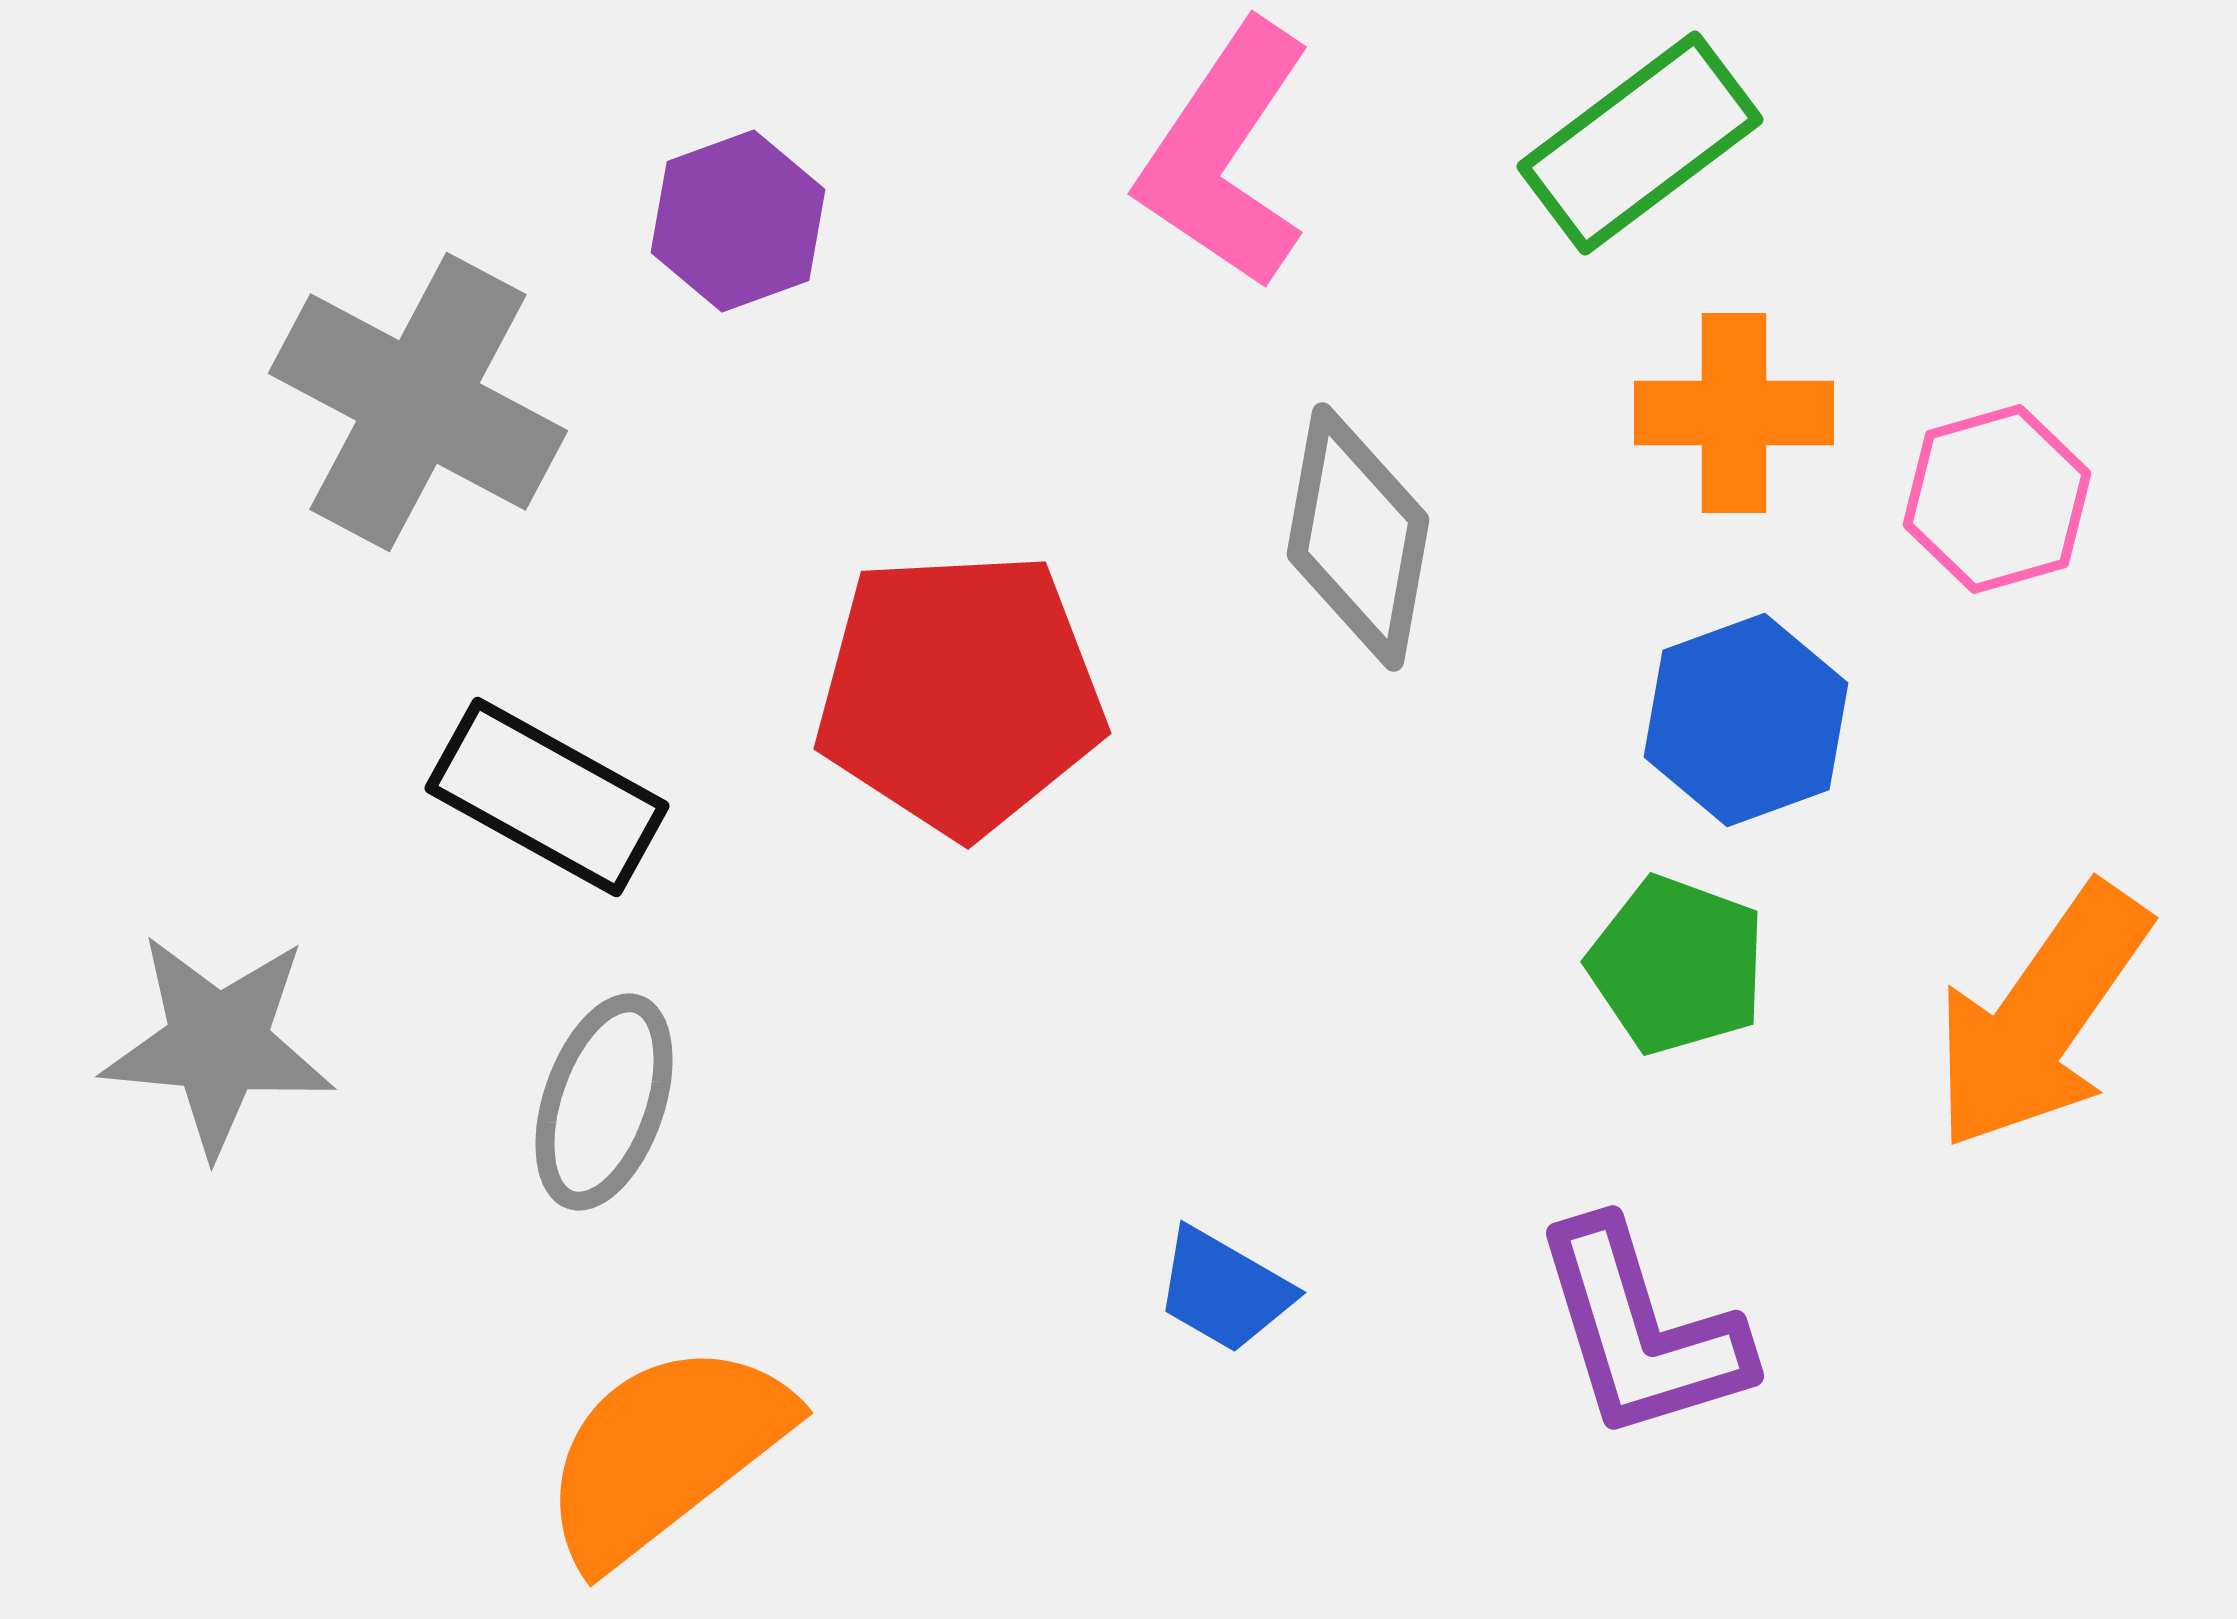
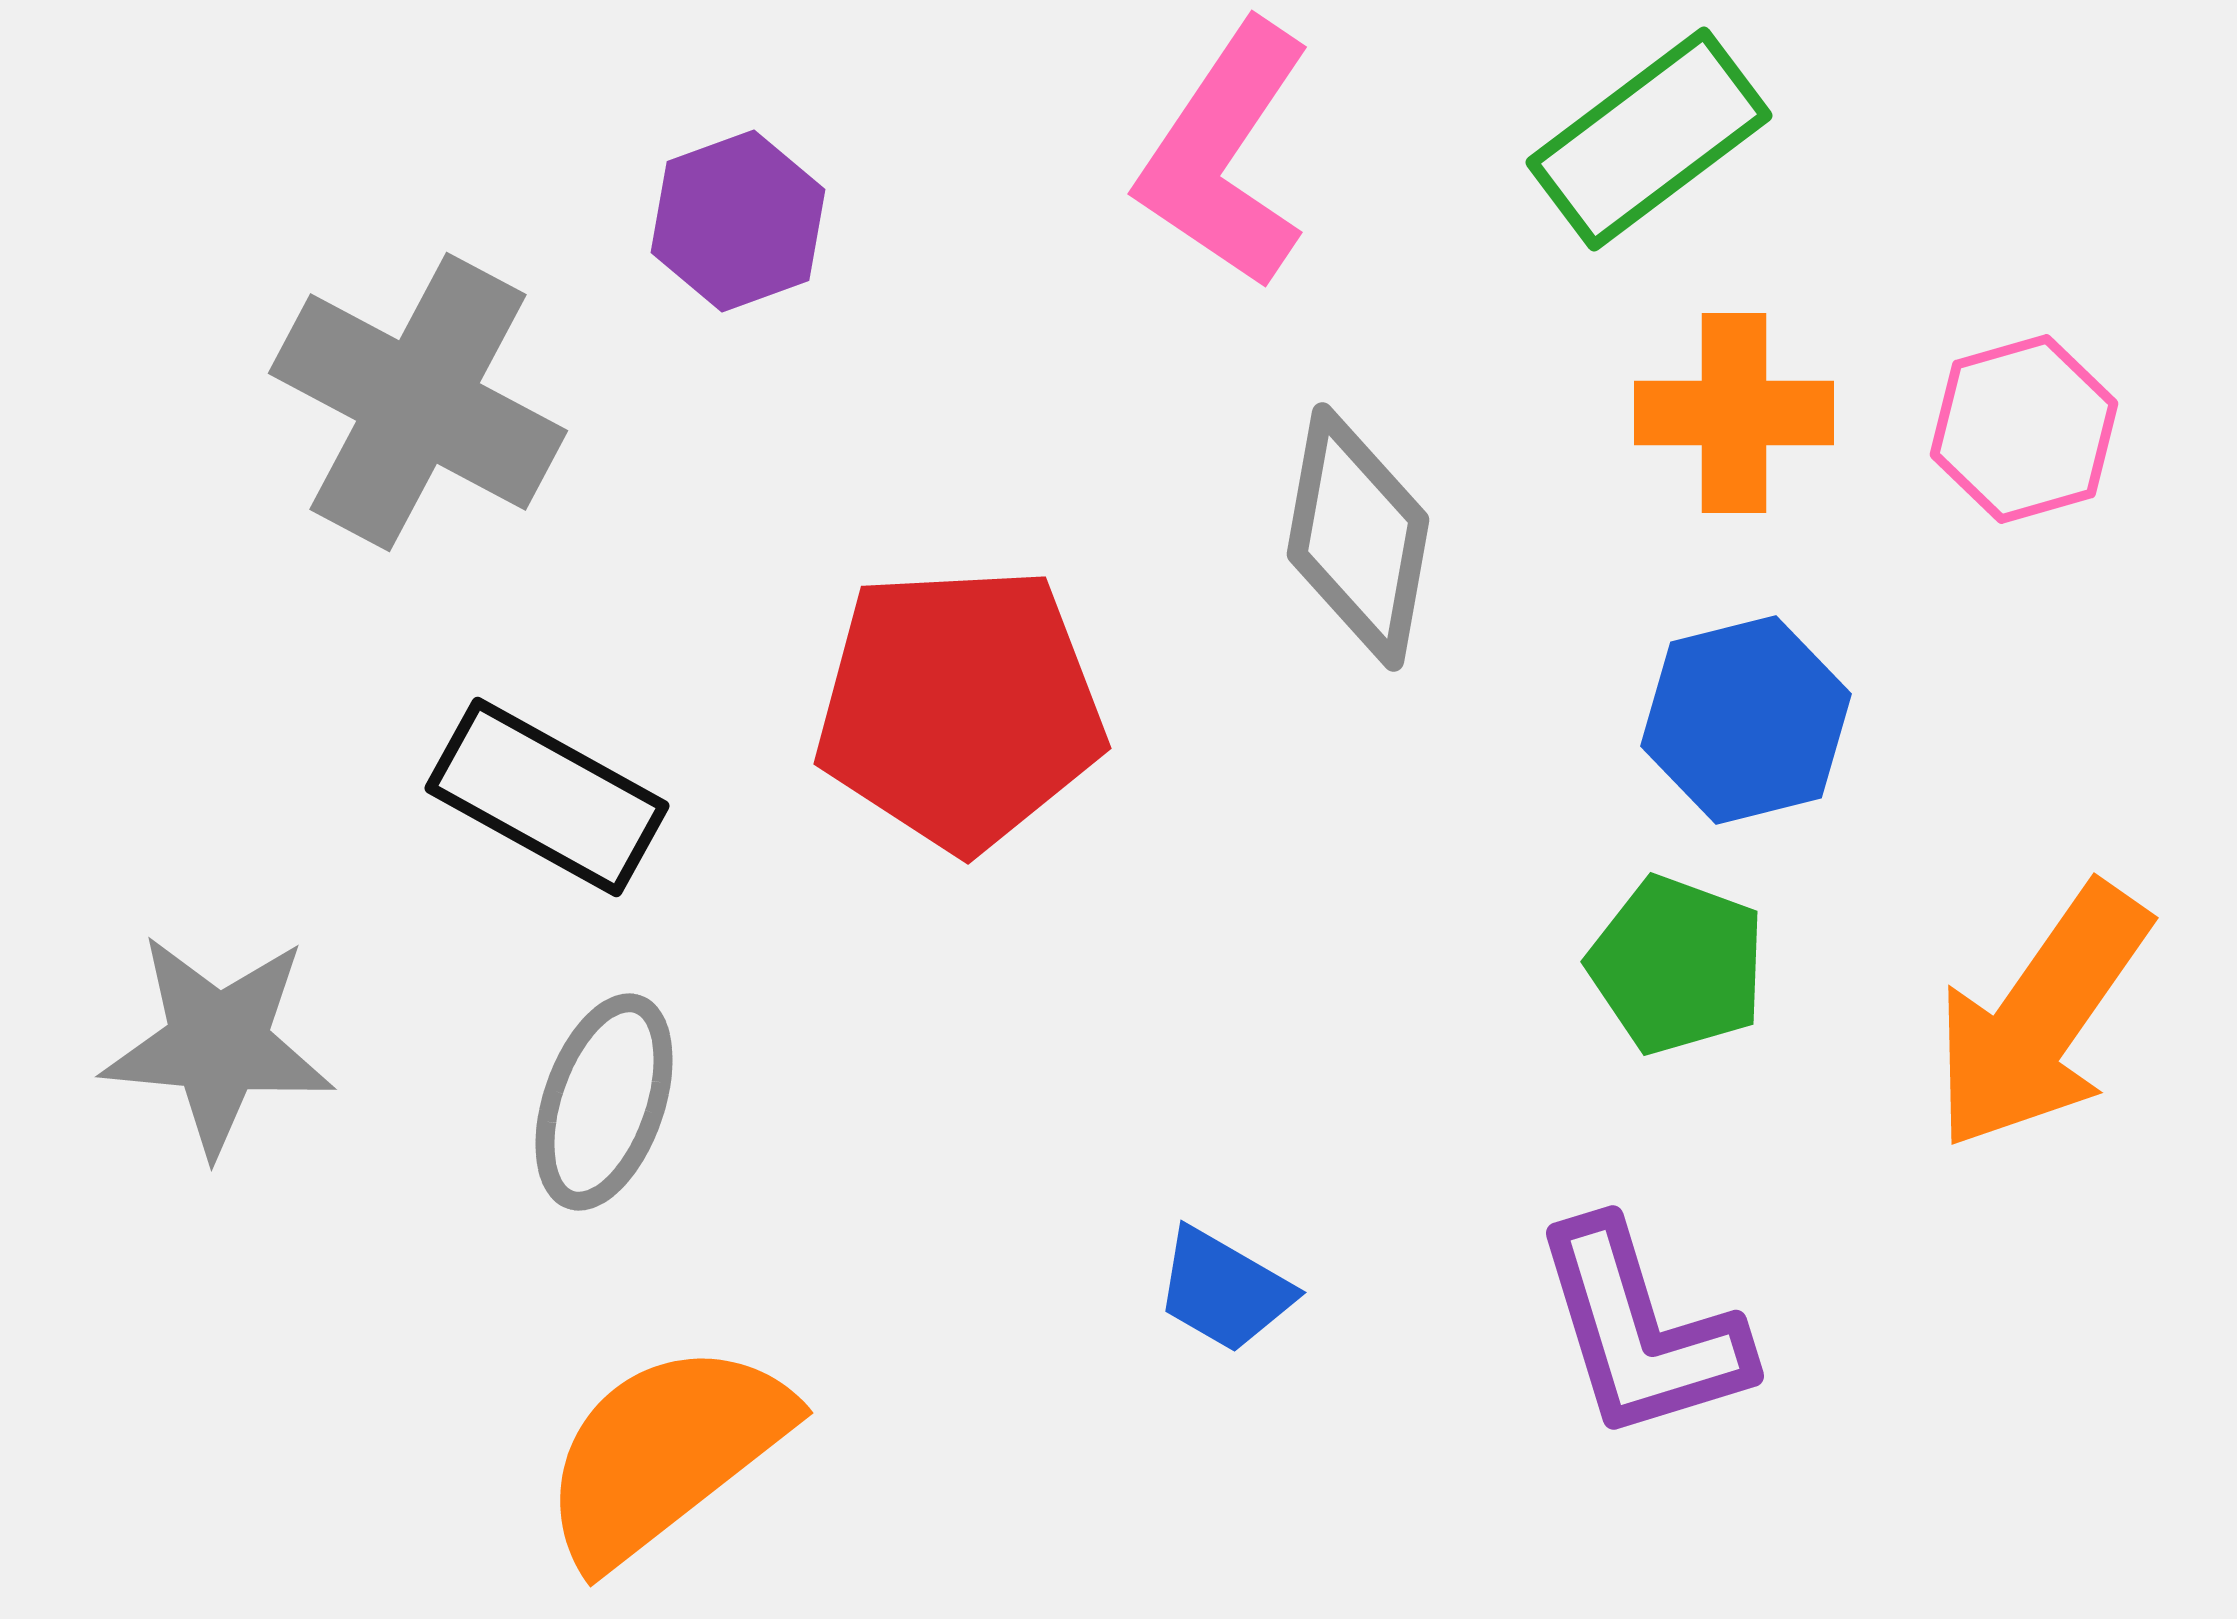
green rectangle: moved 9 px right, 4 px up
pink hexagon: moved 27 px right, 70 px up
red pentagon: moved 15 px down
blue hexagon: rotated 6 degrees clockwise
